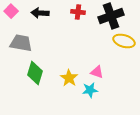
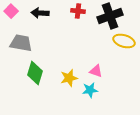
red cross: moved 1 px up
black cross: moved 1 px left
pink triangle: moved 1 px left, 1 px up
yellow star: rotated 24 degrees clockwise
